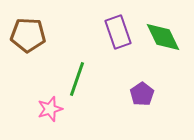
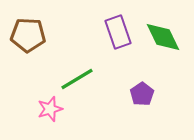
green line: rotated 40 degrees clockwise
